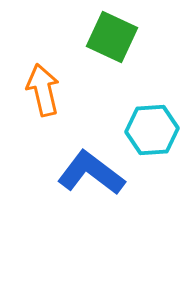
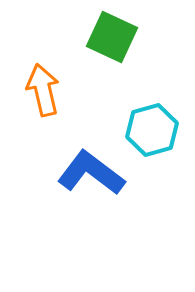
cyan hexagon: rotated 12 degrees counterclockwise
